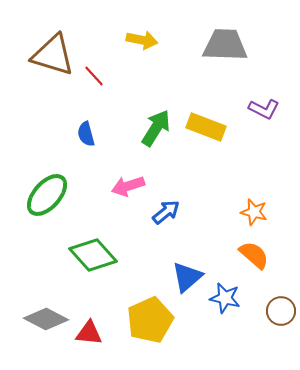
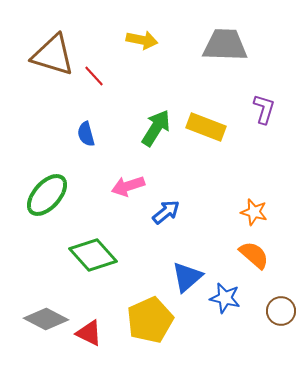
purple L-shape: rotated 100 degrees counterclockwise
red triangle: rotated 20 degrees clockwise
